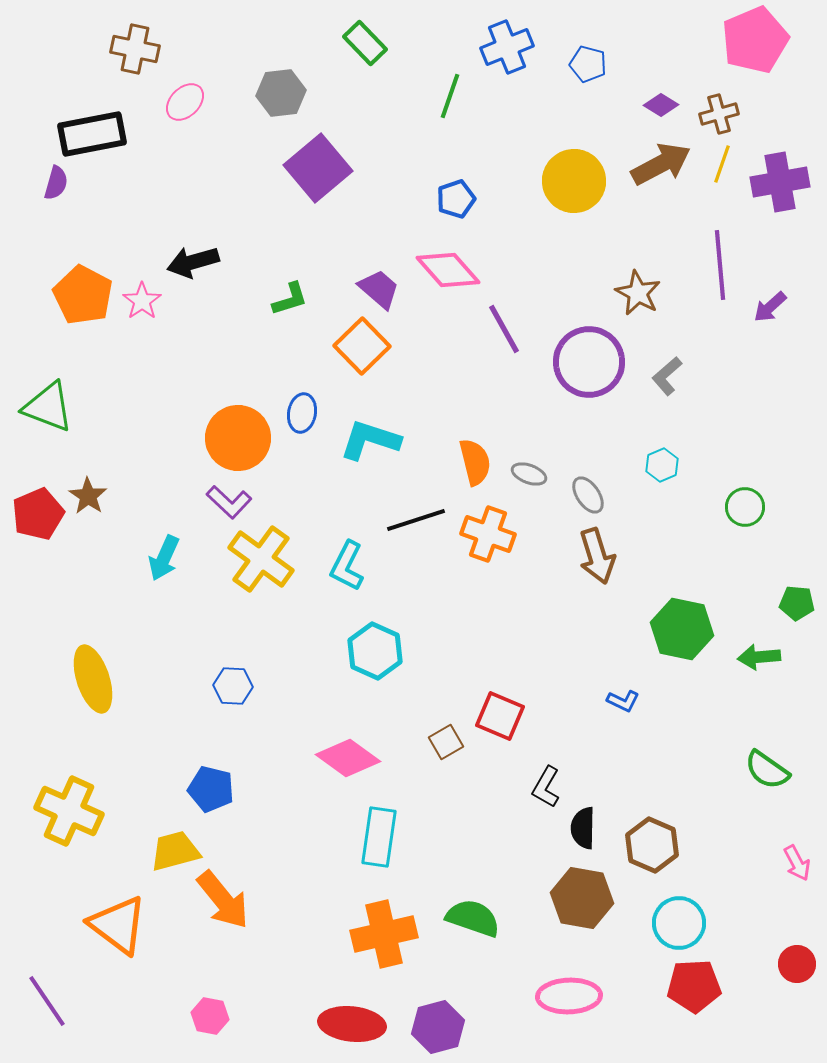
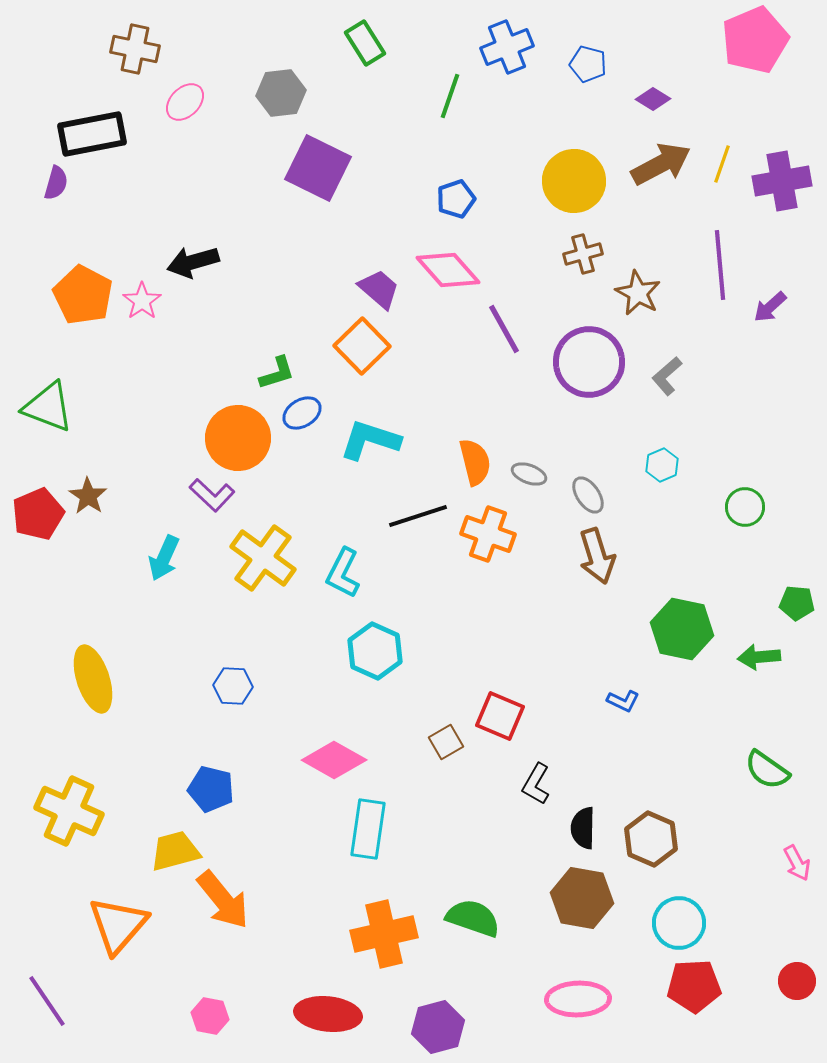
green rectangle at (365, 43): rotated 12 degrees clockwise
purple diamond at (661, 105): moved 8 px left, 6 px up
brown cross at (719, 114): moved 136 px left, 140 px down
purple square at (318, 168): rotated 24 degrees counterclockwise
purple cross at (780, 182): moved 2 px right, 1 px up
green L-shape at (290, 299): moved 13 px left, 74 px down
blue ellipse at (302, 413): rotated 48 degrees clockwise
purple L-shape at (229, 502): moved 17 px left, 7 px up
black line at (416, 520): moved 2 px right, 4 px up
yellow cross at (261, 559): moved 2 px right, 1 px up
cyan L-shape at (347, 566): moved 4 px left, 7 px down
pink diamond at (348, 758): moved 14 px left, 2 px down; rotated 6 degrees counterclockwise
black L-shape at (546, 787): moved 10 px left, 3 px up
cyan rectangle at (379, 837): moved 11 px left, 8 px up
brown hexagon at (652, 845): moved 1 px left, 6 px up
orange triangle at (118, 925): rotated 34 degrees clockwise
red circle at (797, 964): moved 17 px down
pink ellipse at (569, 996): moved 9 px right, 3 px down
red ellipse at (352, 1024): moved 24 px left, 10 px up
